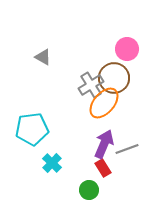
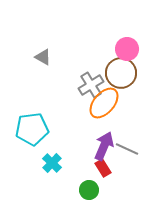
brown circle: moved 7 px right, 5 px up
purple arrow: moved 2 px down
gray line: rotated 45 degrees clockwise
